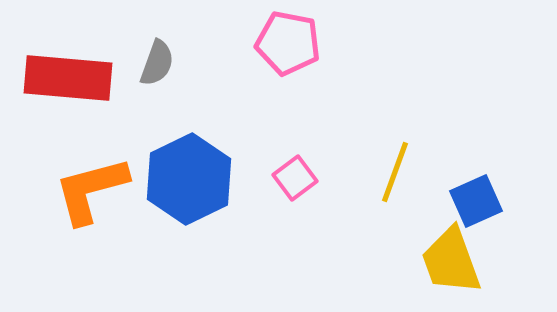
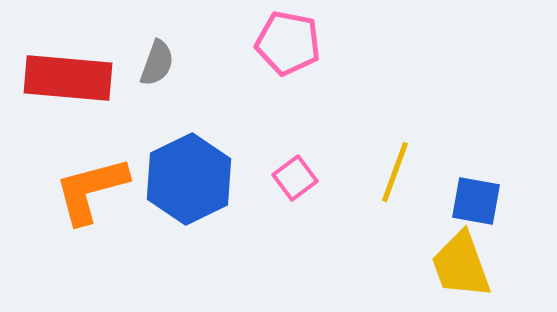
blue square: rotated 34 degrees clockwise
yellow trapezoid: moved 10 px right, 4 px down
